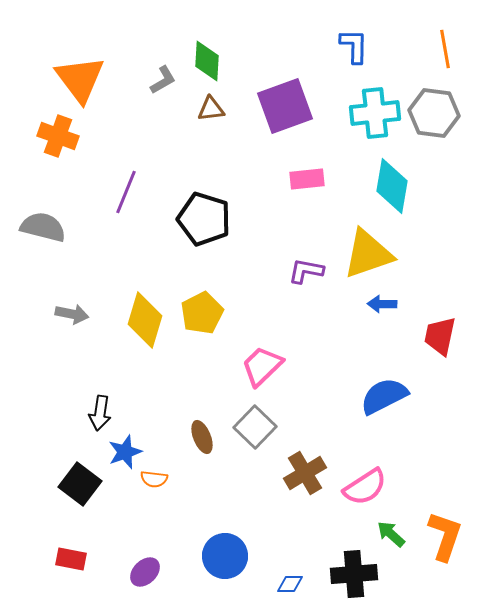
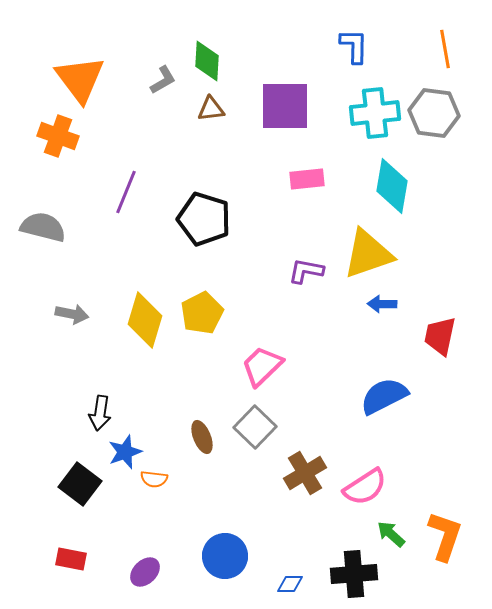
purple square: rotated 20 degrees clockwise
